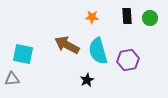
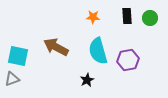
orange star: moved 1 px right
brown arrow: moved 11 px left, 2 px down
cyan square: moved 5 px left, 2 px down
gray triangle: rotated 14 degrees counterclockwise
